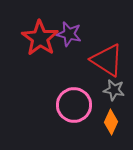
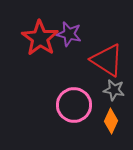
orange diamond: moved 1 px up
